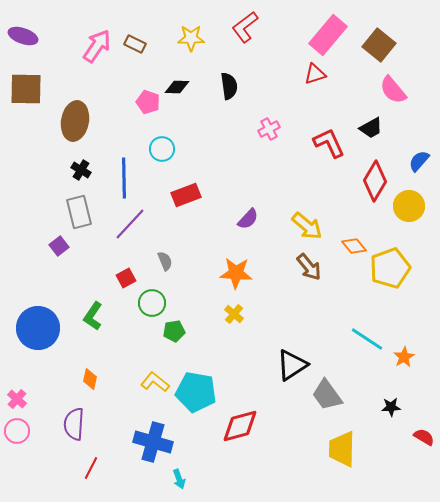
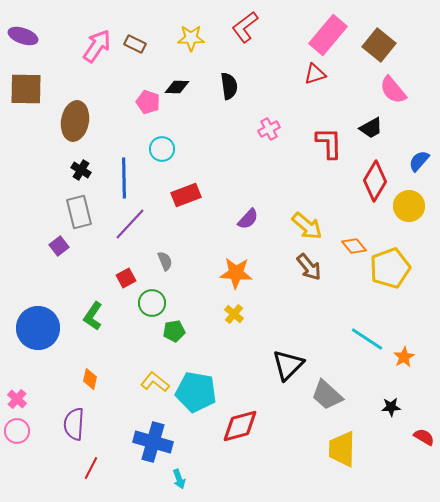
red L-shape at (329, 143): rotated 24 degrees clockwise
black triangle at (292, 365): moved 4 px left; rotated 12 degrees counterclockwise
gray trapezoid at (327, 395): rotated 12 degrees counterclockwise
